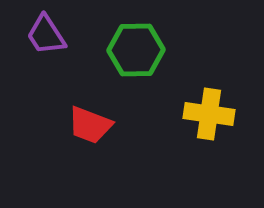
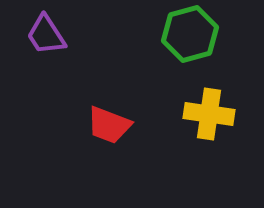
green hexagon: moved 54 px right, 16 px up; rotated 14 degrees counterclockwise
red trapezoid: moved 19 px right
